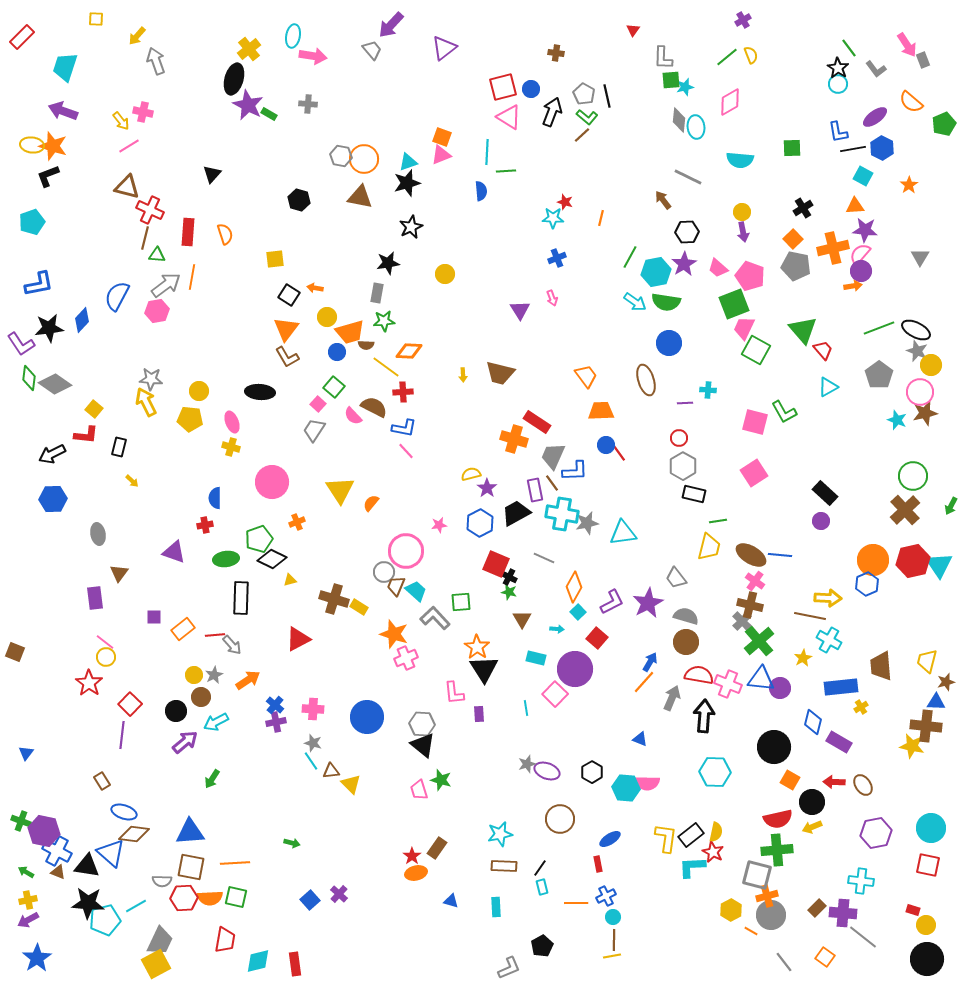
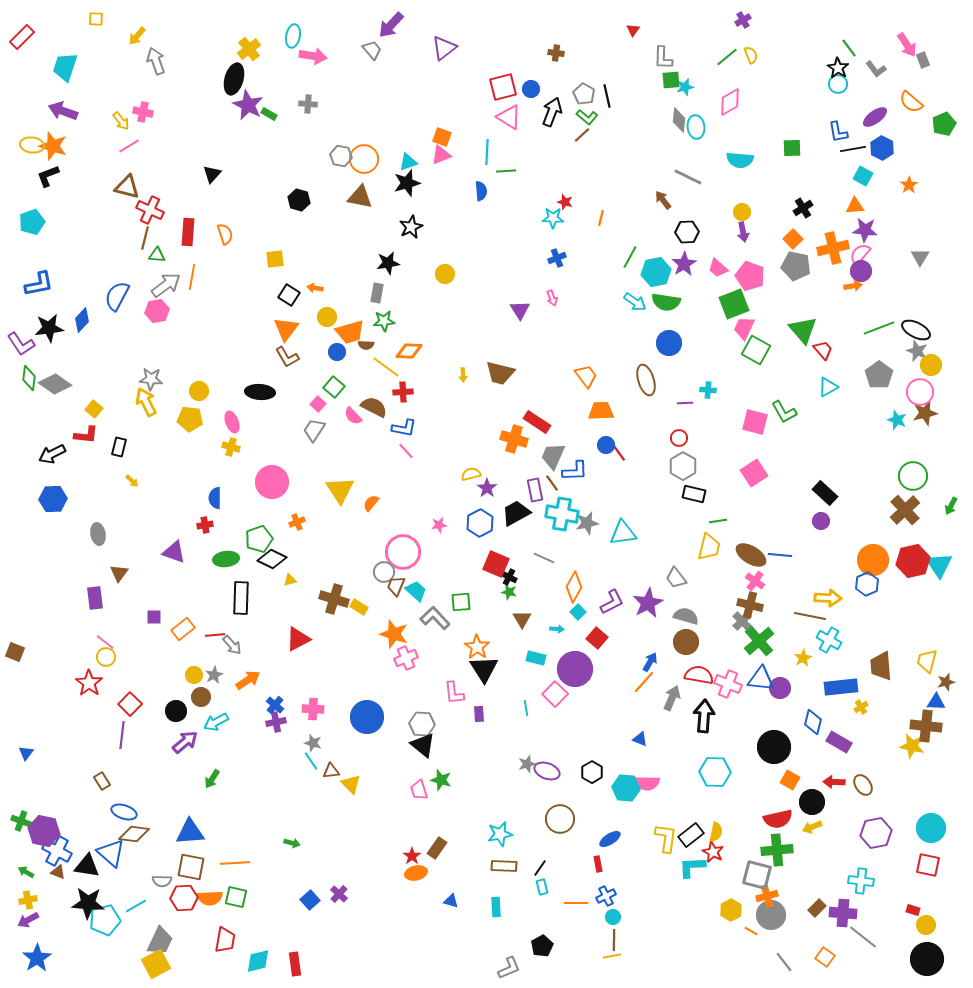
pink circle at (406, 551): moved 3 px left, 1 px down
